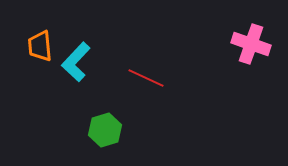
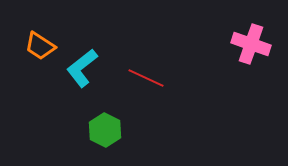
orange trapezoid: rotated 52 degrees counterclockwise
cyan L-shape: moved 6 px right, 6 px down; rotated 9 degrees clockwise
green hexagon: rotated 16 degrees counterclockwise
